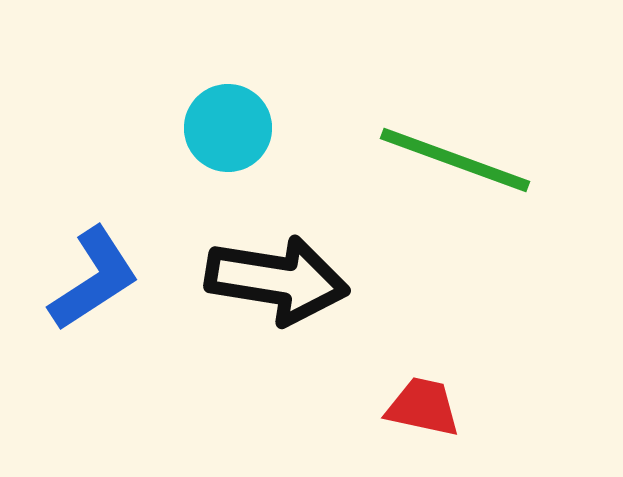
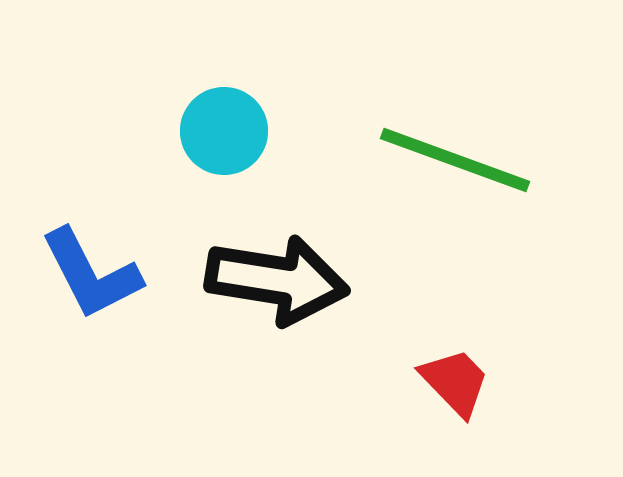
cyan circle: moved 4 px left, 3 px down
blue L-shape: moved 3 px left, 5 px up; rotated 96 degrees clockwise
red trapezoid: moved 32 px right, 25 px up; rotated 34 degrees clockwise
